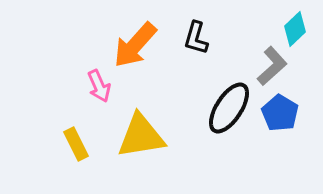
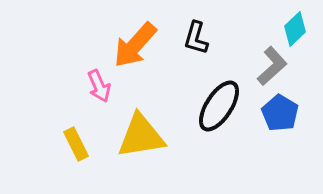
black ellipse: moved 10 px left, 2 px up
